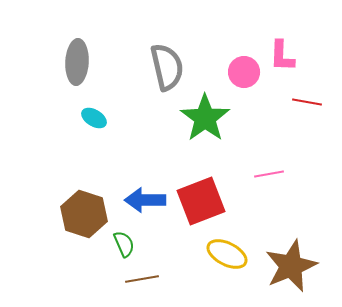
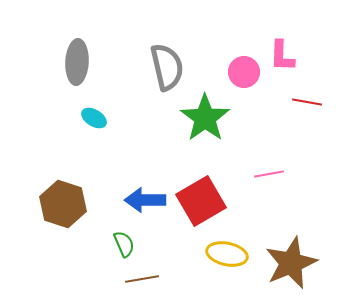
red square: rotated 9 degrees counterclockwise
brown hexagon: moved 21 px left, 10 px up
yellow ellipse: rotated 15 degrees counterclockwise
brown star: moved 3 px up
